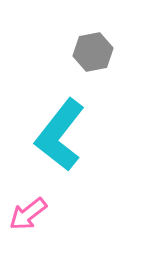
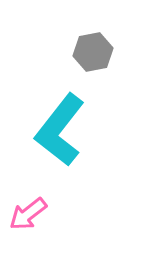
cyan L-shape: moved 5 px up
